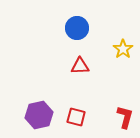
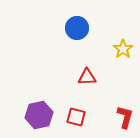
red triangle: moved 7 px right, 11 px down
